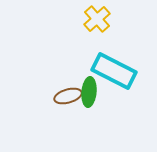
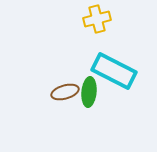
yellow cross: rotated 28 degrees clockwise
brown ellipse: moved 3 px left, 4 px up
